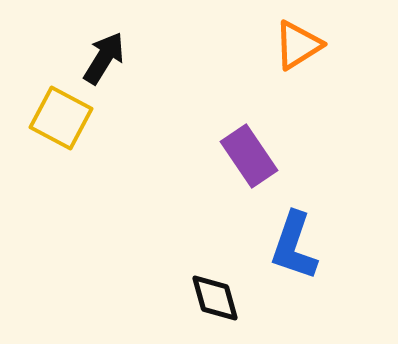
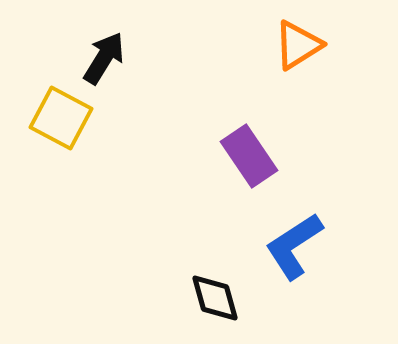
blue L-shape: rotated 38 degrees clockwise
